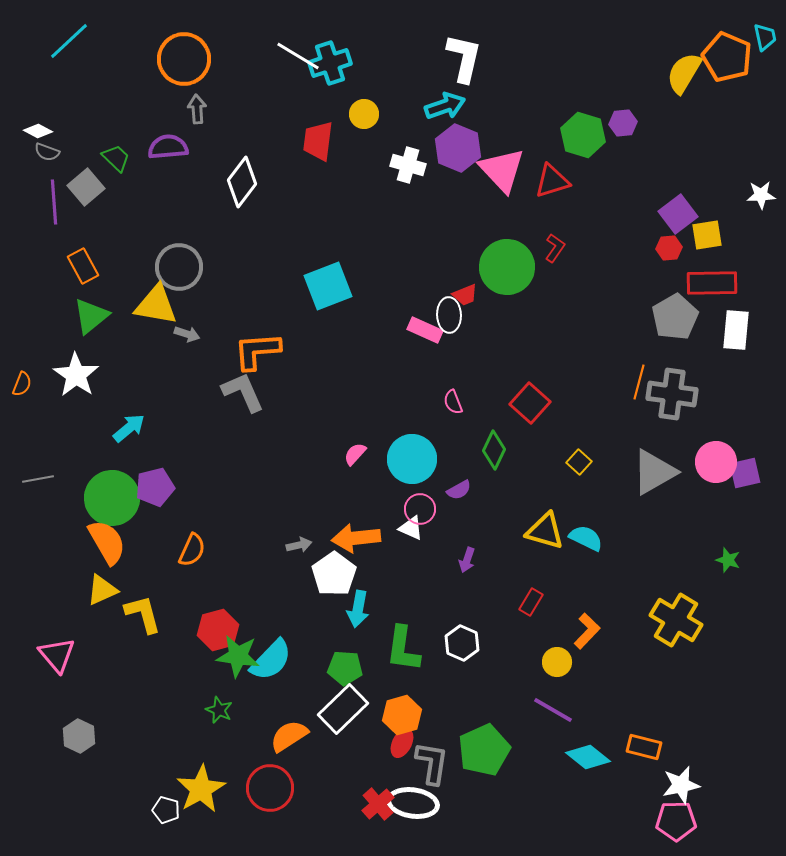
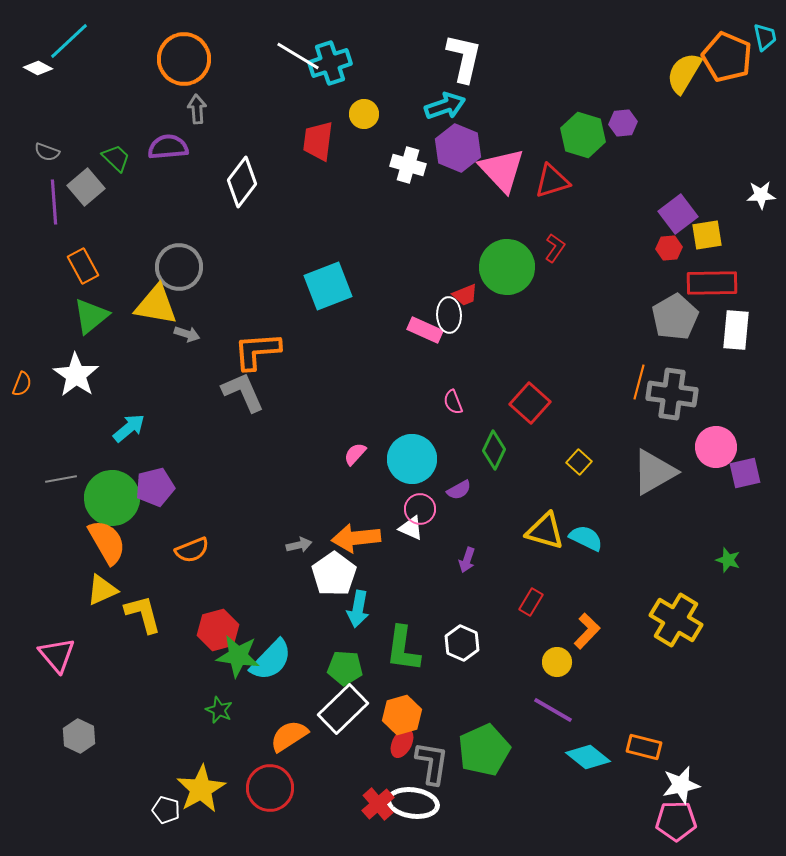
white diamond at (38, 131): moved 63 px up
pink circle at (716, 462): moved 15 px up
gray line at (38, 479): moved 23 px right
orange semicircle at (192, 550): rotated 44 degrees clockwise
